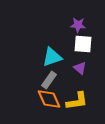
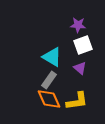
white square: moved 1 px down; rotated 24 degrees counterclockwise
cyan triangle: rotated 50 degrees clockwise
